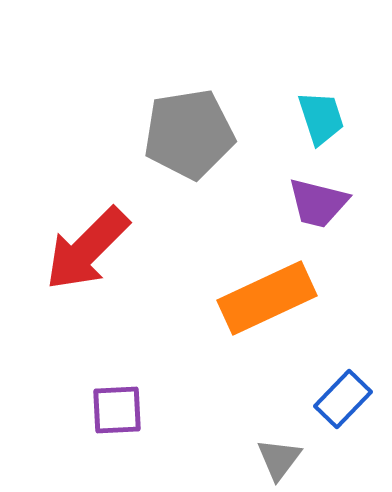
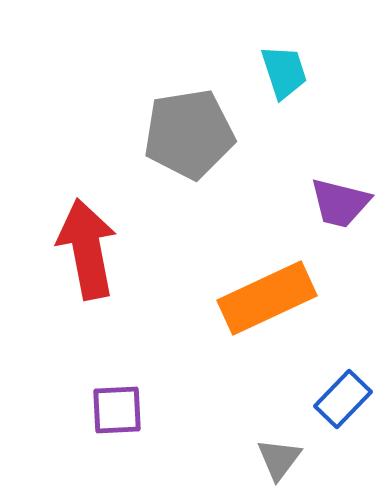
cyan trapezoid: moved 37 px left, 46 px up
purple trapezoid: moved 22 px right
red arrow: rotated 124 degrees clockwise
